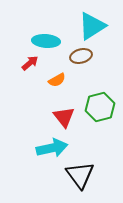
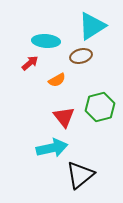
black triangle: rotated 28 degrees clockwise
